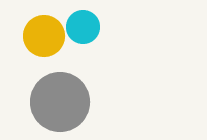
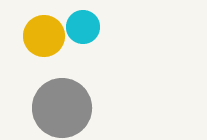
gray circle: moved 2 px right, 6 px down
